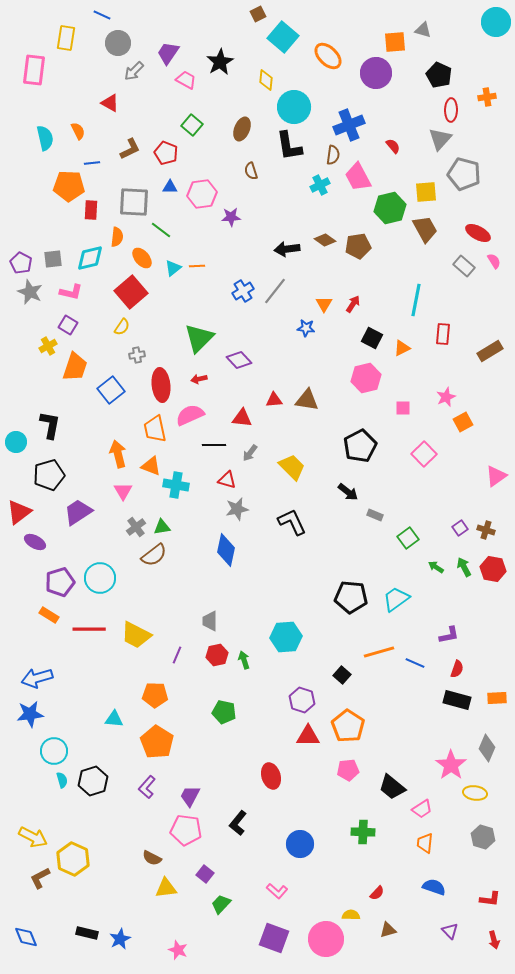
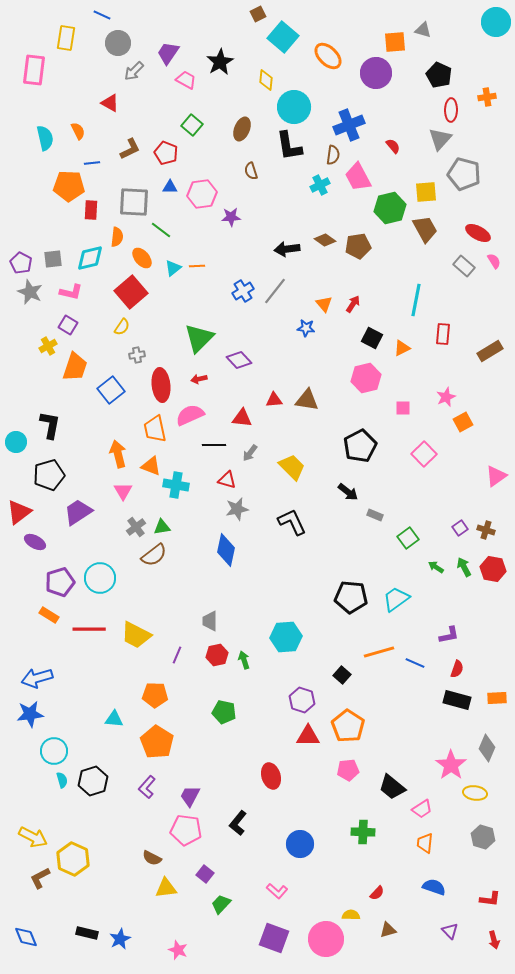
orange triangle at (324, 304): rotated 12 degrees counterclockwise
